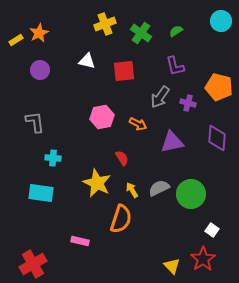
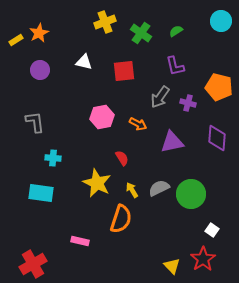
yellow cross: moved 2 px up
white triangle: moved 3 px left, 1 px down
